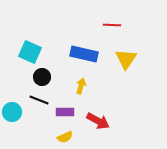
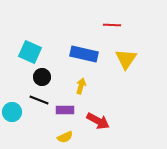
purple rectangle: moved 2 px up
